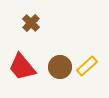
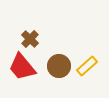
brown cross: moved 1 px left, 16 px down
brown circle: moved 1 px left, 1 px up
